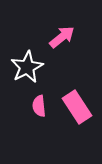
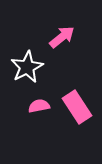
pink semicircle: rotated 85 degrees clockwise
